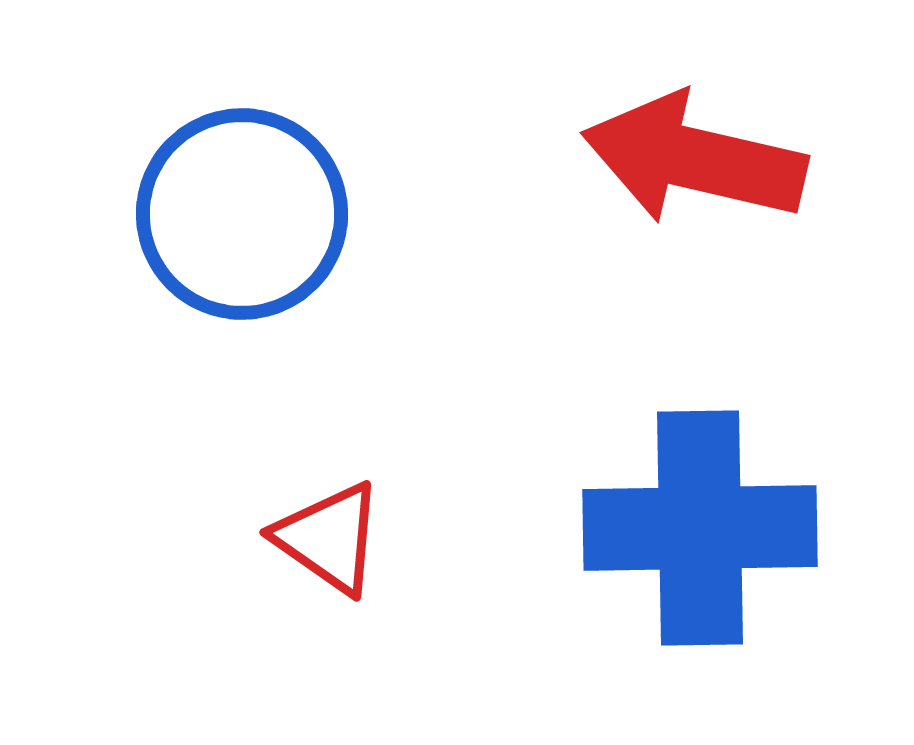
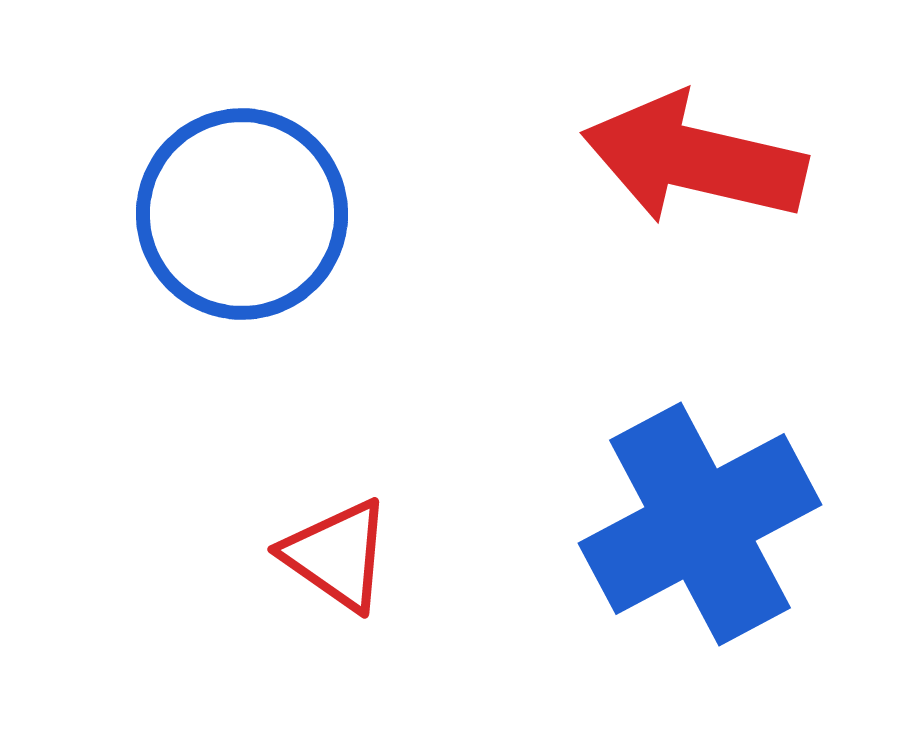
blue cross: moved 4 px up; rotated 27 degrees counterclockwise
red triangle: moved 8 px right, 17 px down
